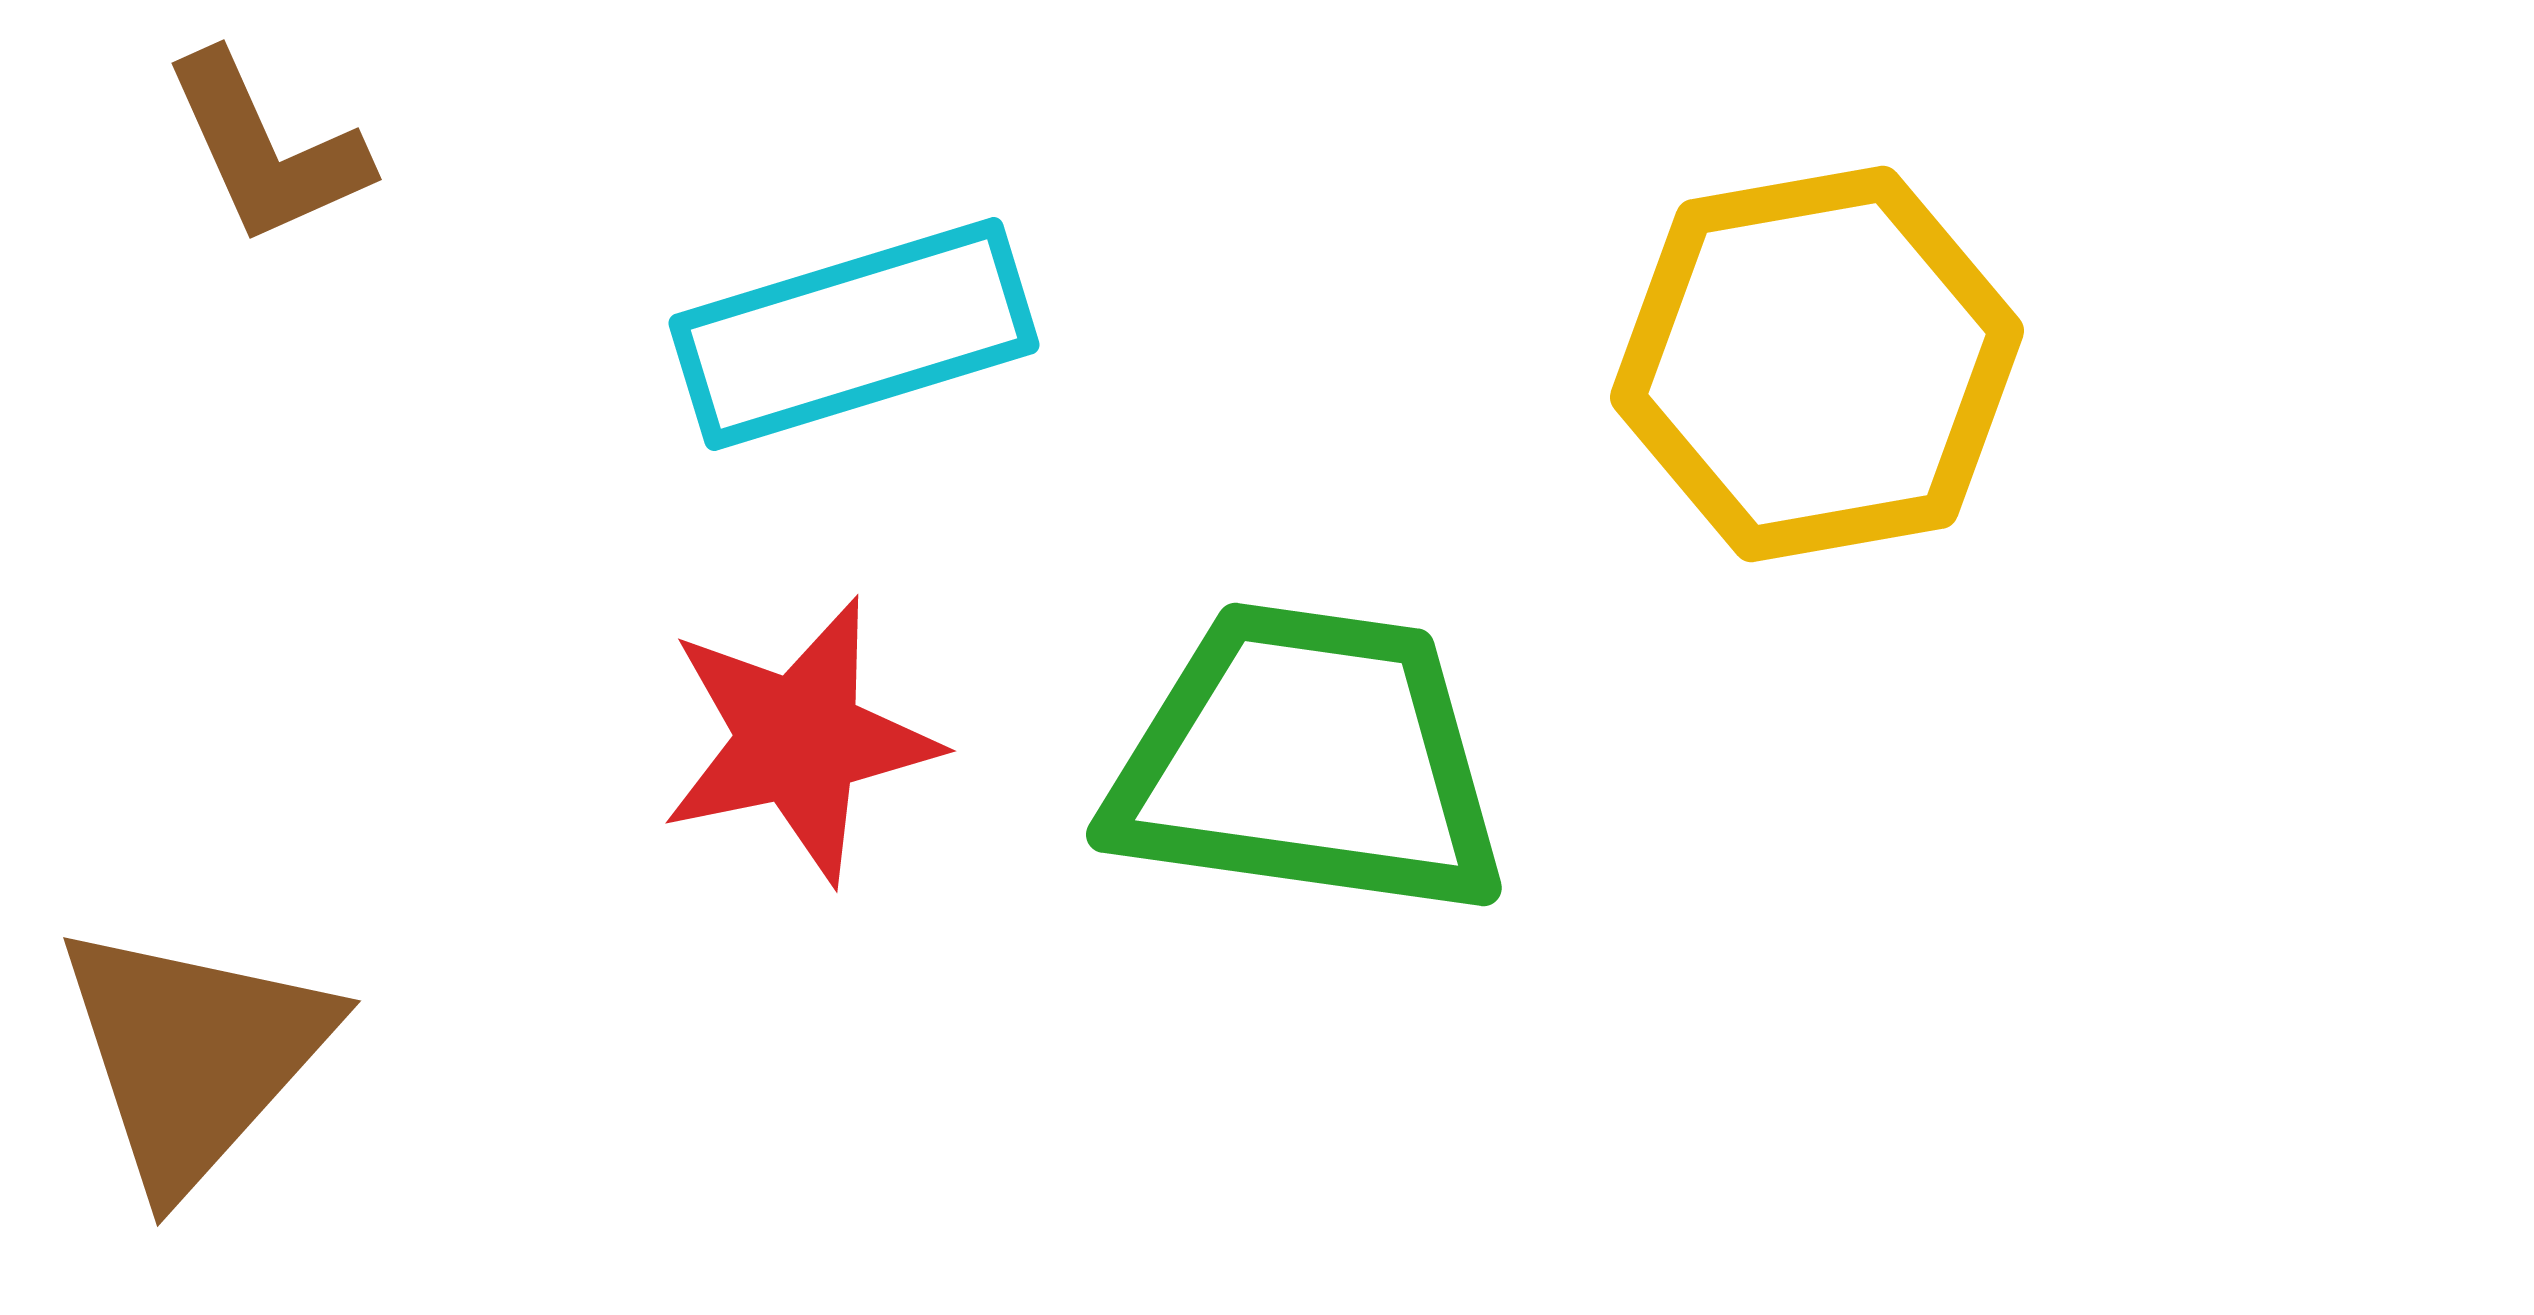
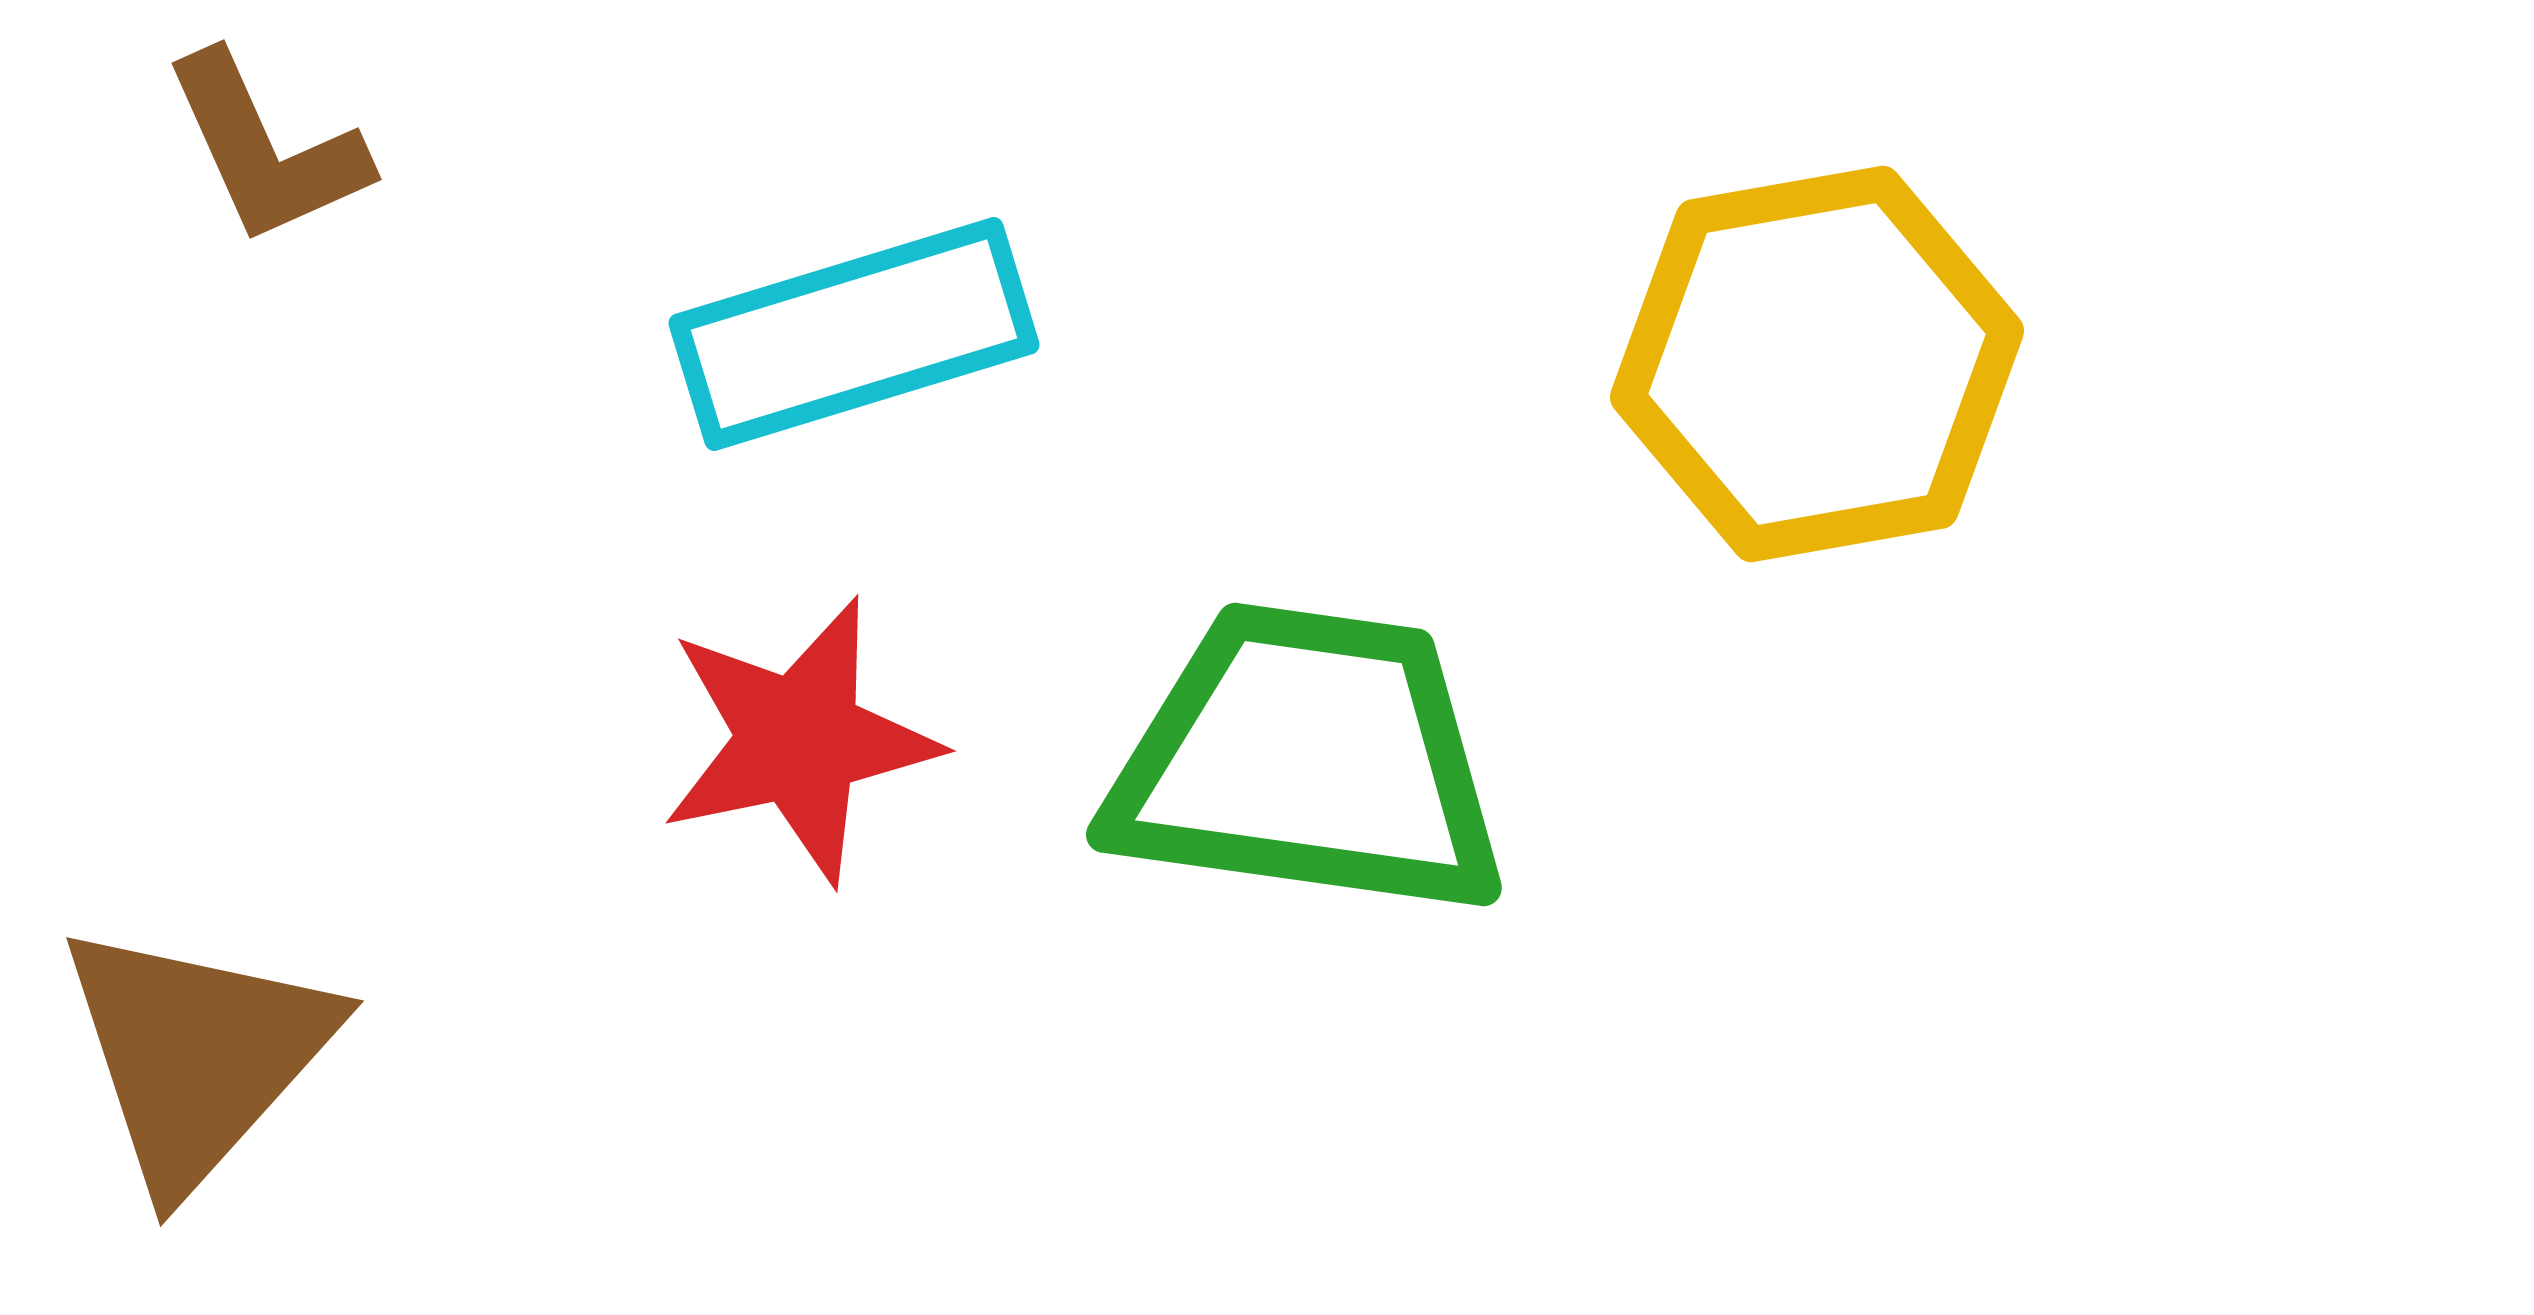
brown triangle: moved 3 px right
